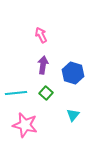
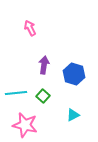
pink arrow: moved 11 px left, 7 px up
purple arrow: moved 1 px right
blue hexagon: moved 1 px right, 1 px down
green square: moved 3 px left, 3 px down
cyan triangle: rotated 24 degrees clockwise
